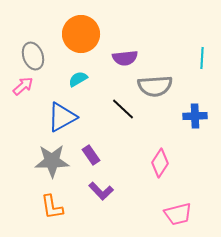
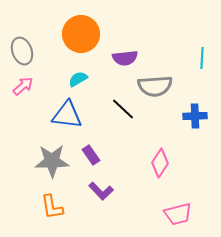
gray ellipse: moved 11 px left, 5 px up
blue triangle: moved 5 px right, 2 px up; rotated 36 degrees clockwise
